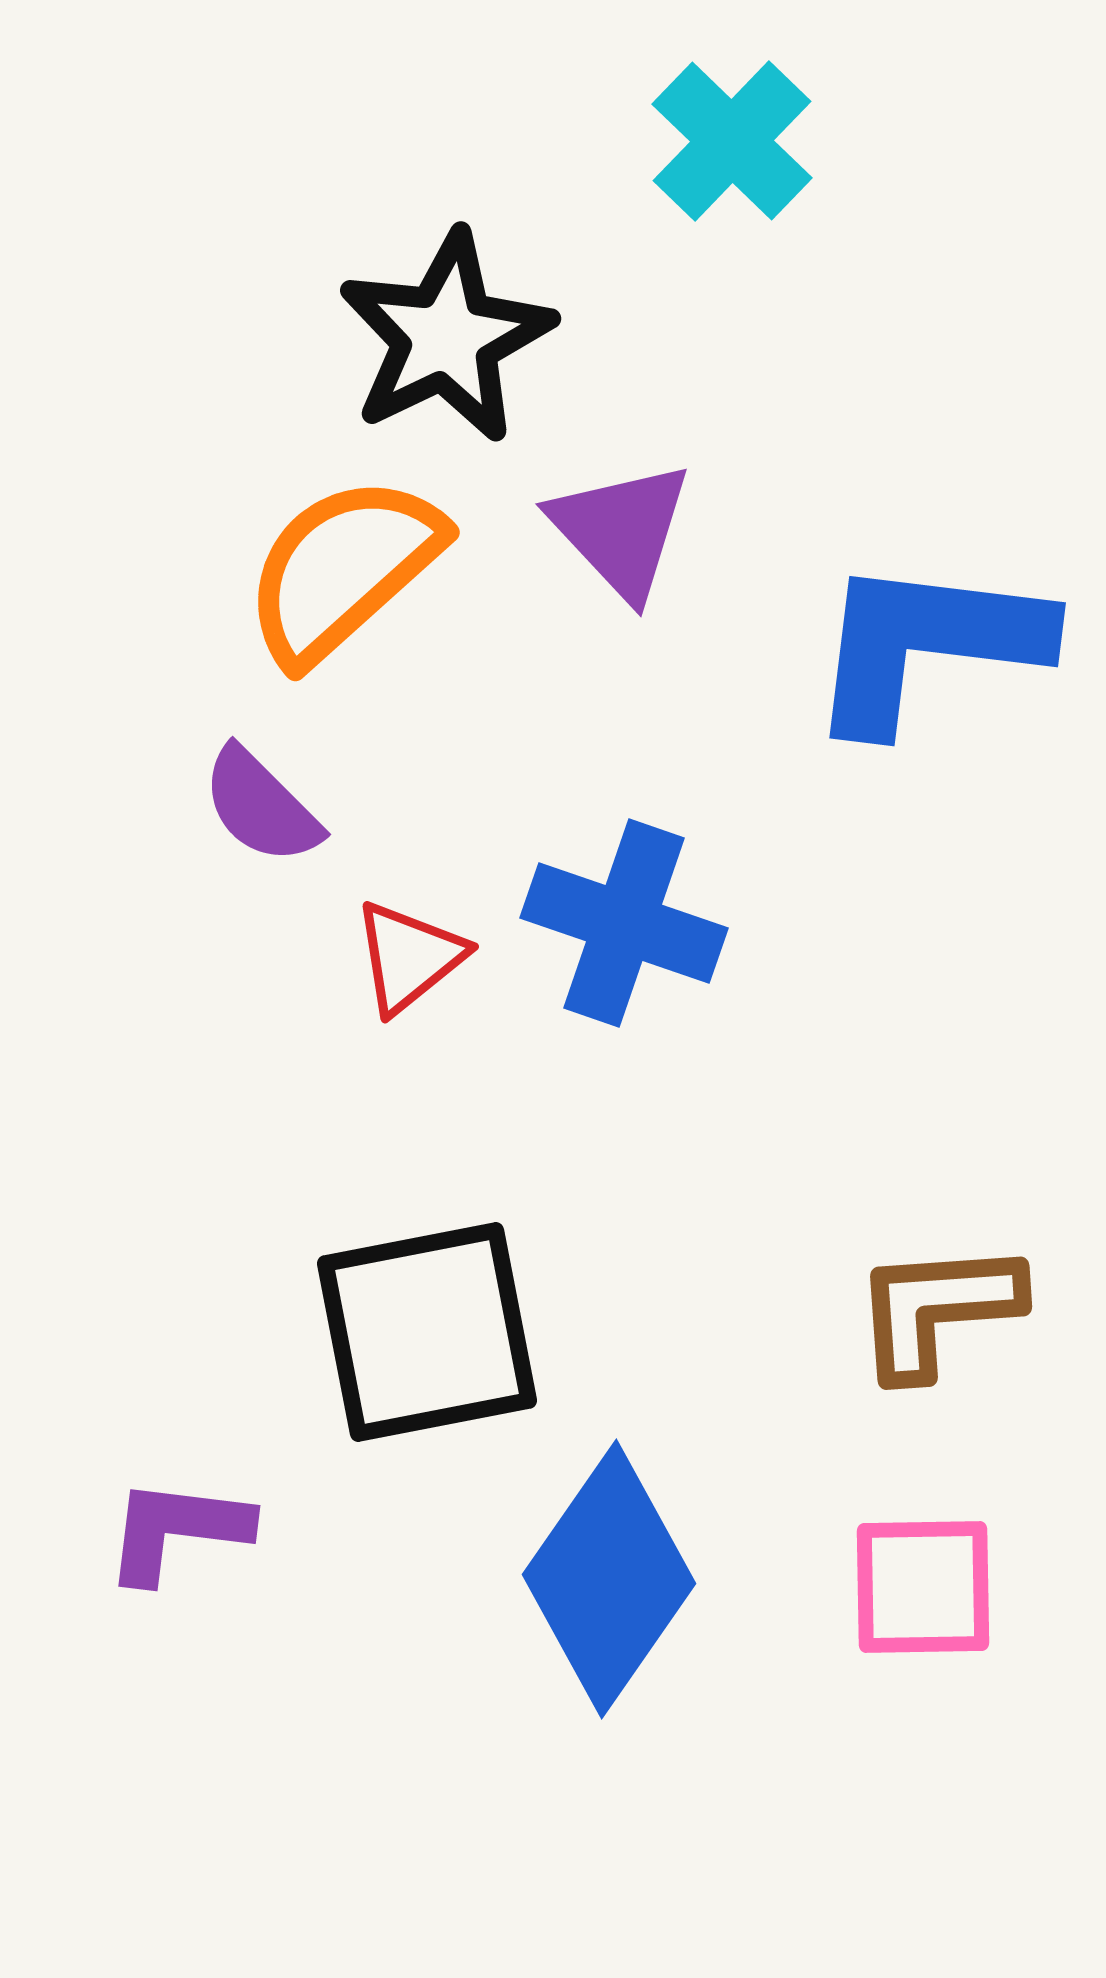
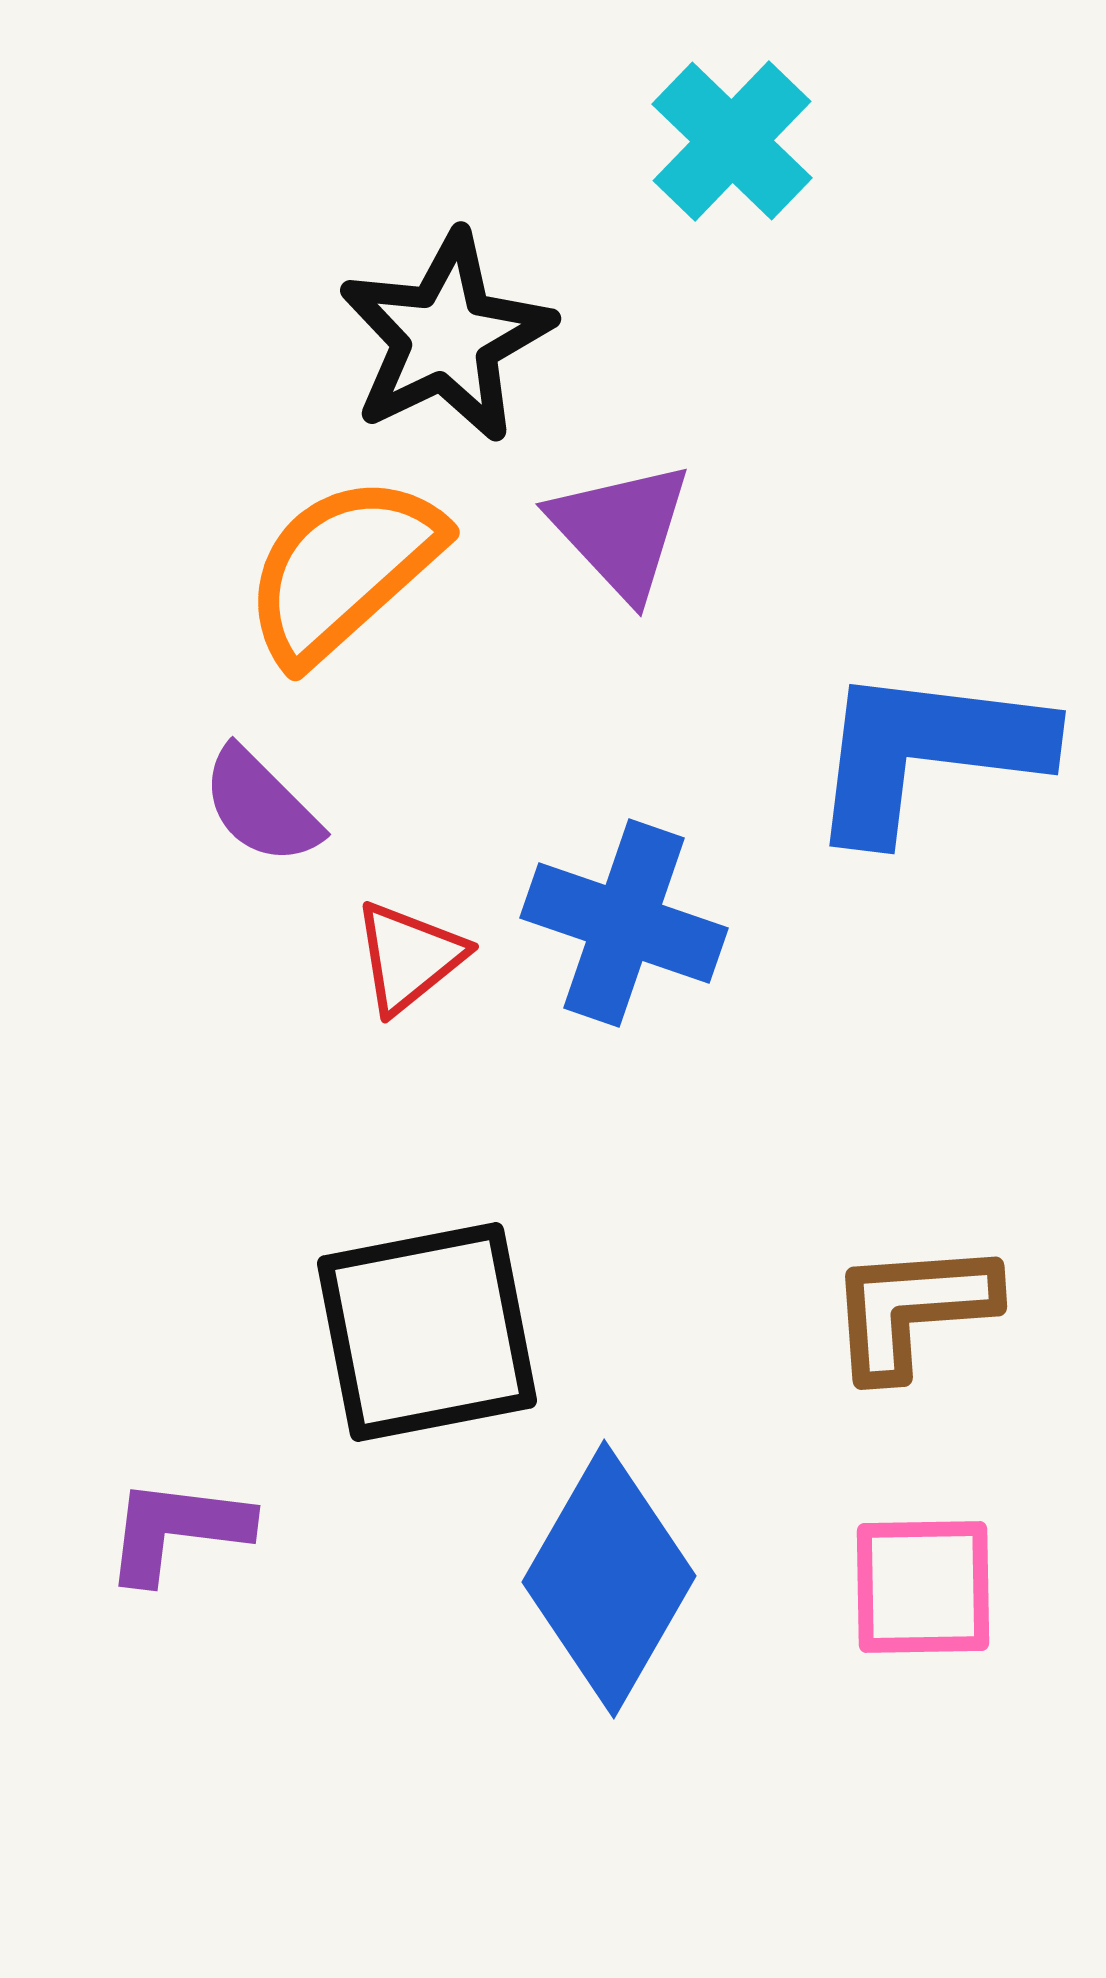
blue L-shape: moved 108 px down
brown L-shape: moved 25 px left
blue diamond: rotated 5 degrees counterclockwise
